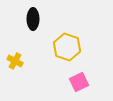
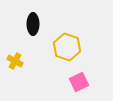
black ellipse: moved 5 px down
